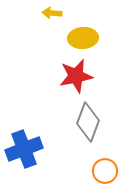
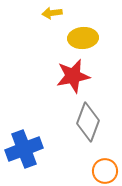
yellow arrow: rotated 12 degrees counterclockwise
red star: moved 3 px left
